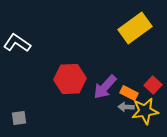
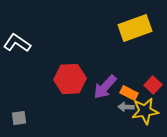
yellow rectangle: rotated 16 degrees clockwise
